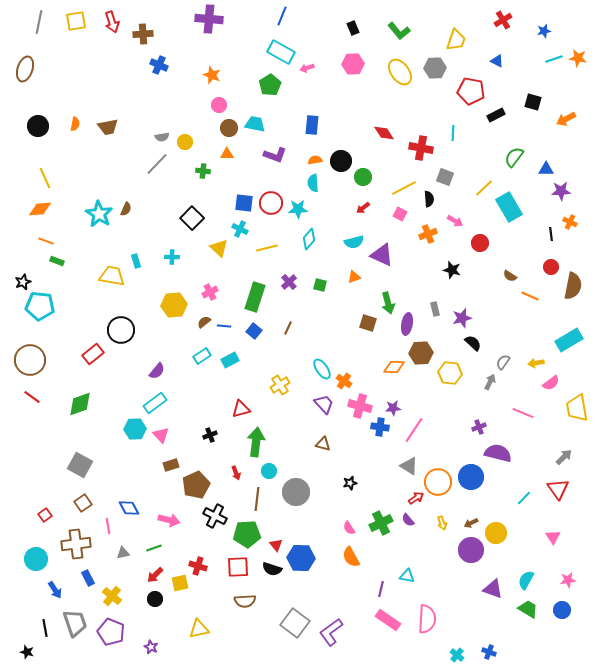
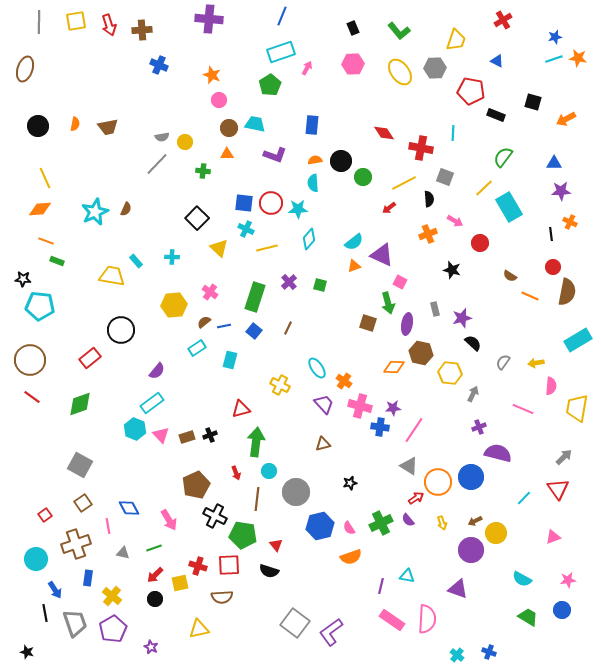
gray line at (39, 22): rotated 10 degrees counterclockwise
red arrow at (112, 22): moved 3 px left, 3 px down
blue star at (544, 31): moved 11 px right, 6 px down
brown cross at (143, 34): moved 1 px left, 4 px up
cyan rectangle at (281, 52): rotated 48 degrees counterclockwise
pink arrow at (307, 68): rotated 136 degrees clockwise
pink circle at (219, 105): moved 5 px up
black rectangle at (496, 115): rotated 48 degrees clockwise
green semicircle at (514, 157): moved 11 px left
blue triangle at (546, 169): moved 8 px right, 6 px up
yellow line at (404, 188): moved 5 px up
red arrow at (363, 208): moved 26 px right
cyan star at (99, 214): moved 4 px left, 2 px up; rotated 16 degrees clockwise
pink square at (400, 214): moved 68 px down
black square at (192, 218): moved 5 px right
cyan cross at (240, 229): moved 6 px right
cyan semicircle at (354, 242): rotated 24 degrees counterclockwise
cyan rectangle at (136, 261): rotated 24 degrees counterclockwise
red circle at (551, 267): moved 2 px right
orange triangle at (354, 277): moved 11 px up
black star at (23, 282): moved 3 px up; rotated 28 degrees clockwise
brown semicircle at (573, 286): moved 6 px left, 6 px down
pink cross at (210, 292): rotated 28 degrees counterclockwise
blue line at (224, 326): rotated 16 degrees counterclockwise
cyan rectangle at (569, 340): moved 9 px right
brown hexagon at (421, 353): rotated 15 degrees clockwise
red rectangle at (93, 354): moved 3 px left, 4 px down
cyan rectangle at (202, 356): moved 5 px left, 8 px up
cyan rectangle at (230, 360): rotated 48 degrees counterclockwise
cyan ellipse at (322, 369): moved 5 px left, 1 px up
gray arrow at (490, 382): moved 17 px left, 12 px down
pink semicircle at (551, 383): moved 3 px down; rotated 48 degrees counterclockwise
yellow cross at (280, 385): rotated 30 degrees counterclockwise
cyan rectangle at (155, 403): moved 3 px left
yellow trapezoid at (577, 408): rotated 20 degrees clockwise
pink line at (523, 413): moved 4 px up
cyan hexagon at (135, 429): rotated 25 degrees clockwise
brown triangle at (323, 444): rotated 28 degrees counterclockwise
brown rectangle at (171, 465): moved 16 px right, 28 px up
pink arrow at (169, 520): rotated 45 degrees clockwise
brown arrow at (471, 523): moved 4 px right, 2 px up
green pentagon at (247, 534): moved 4 px left, 1 px down; rotated 12 degrees clockwise
pink triangle at (553, 537): rotated 42 degrees clockwise
brown cross at (76, 544): rotated 12 degrees counterclockwise
gray triangle at (123, 553): rotated 24 degrees clockwise
orange semicircle at (351, 557): rotated 80 degrees counterclockwise
blue hexagon at (301, 558): moved 19 px right, 32 px up; rotated 16 degrees counterclockwise
red square at (238, 567): moved 9 px left, 2 px up
black semicircle at (272, 569): moved 3 px left, 2 px down
blue rectangle at (88, 578): rotated 35 degrees clockwise
cyan semicircle at (526, 580): moved 4 px left, 1 px up; rotated 90 degrees counterclockwise
purple line at (381, 589): moved 3 px up
purple triangle at (493, 589): moved 35 px left
brown semicircle at (245, 601): moved 23 px left, 4 px up
green trapezoid at (528, 609): moved 8 px down
pink rectangle at (388, 620): moved 4 px right
black line at (45, 628): moved 15 px up
purple pentagon at (111, 632): moved 2 px right, 3 px up; rotated 20 degrees clockwise
